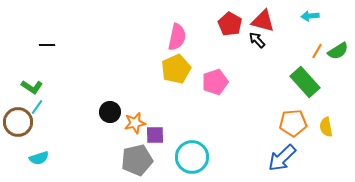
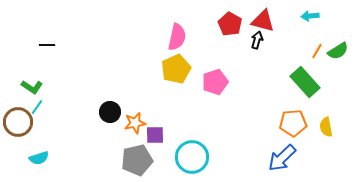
black arrow: rotated 60 degrees clockwise
